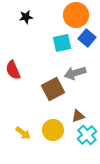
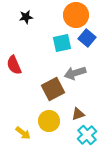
red semicircle: moved 1 px right, 5 px up
brown triangle: moved 2 px up
yellow circle: moved 4 px left, 9 px up
